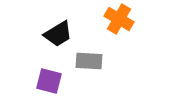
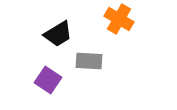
purple square: moved 1 px left, 1 px up; rotated 20 degrees clockwise
